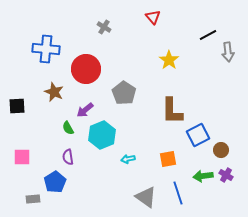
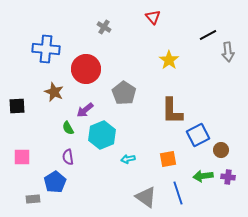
purple cross: moved 2 px right, 2 px down; rotated 24 degrees counterclockwise
